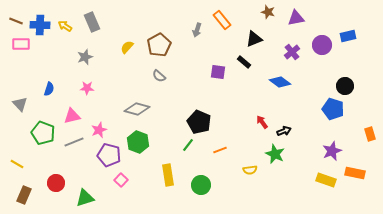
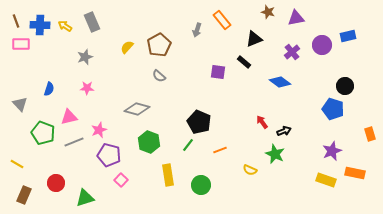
brown line at (16, 21): rotated 48 degrees clockwise
pink triangle at (72, 116): moved 3 px left, 1 px down
green hexagon at (138, 142): moved 11 px right
yellow semicircle at (250, 170): rotated 32 degrees clockwise
